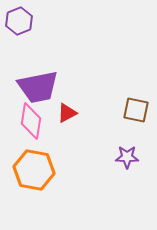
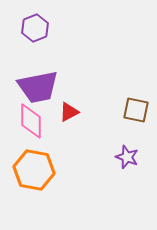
purple hexagon: moved 16 px right, 7 px down
red triangle: moved 2 px right, 1 px up
pink diamond: rotated 9 degrees counterclockwise
purple star: rotated 20 degrees clockwise
